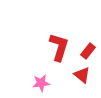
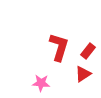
red triangle: moved 1 px right, 1 px up; rotated 48 degrees clockwise
pink star: rotated 12 degrees clockwise
